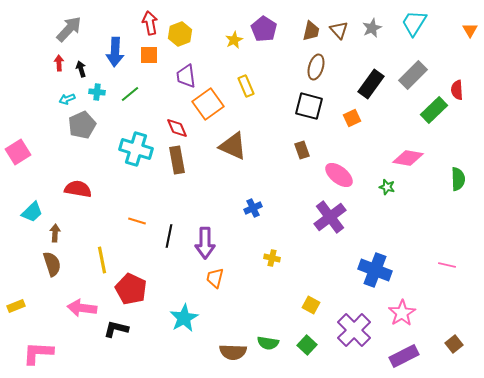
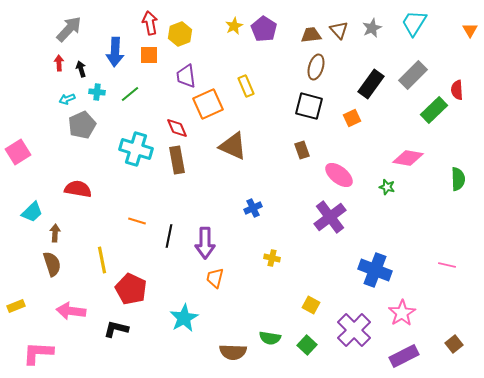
brown trapezoid at (311, 31): moved 4 px down; rotated 110 degrees counterclockwise
yellow star at (234, 40): moved 14 px up
orange square at (208, 104): rotated 12 degrees clockwise
pink arrow at (82, 308): moved 11 px left, 3 px down
green semicircle at (268, 343): moved 2 px right, 5 px up
